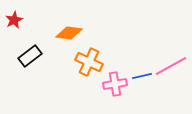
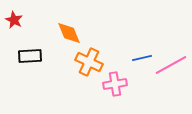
red star: rotated 18 degrees counterclockwise
orange diamond: rotated 60 degrees clockwise
black rectangle: rotated 35 degrees clockwise
pink line: moved 1 px up
blue line: moved 18 px up
